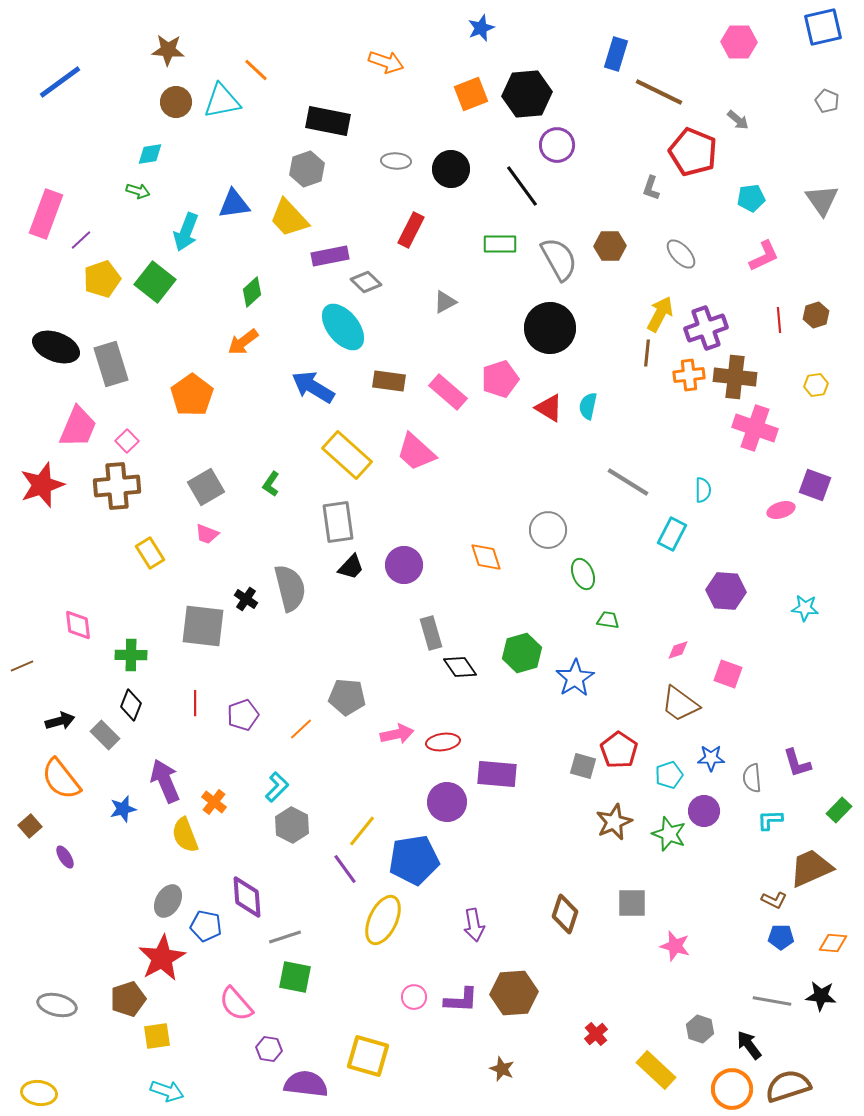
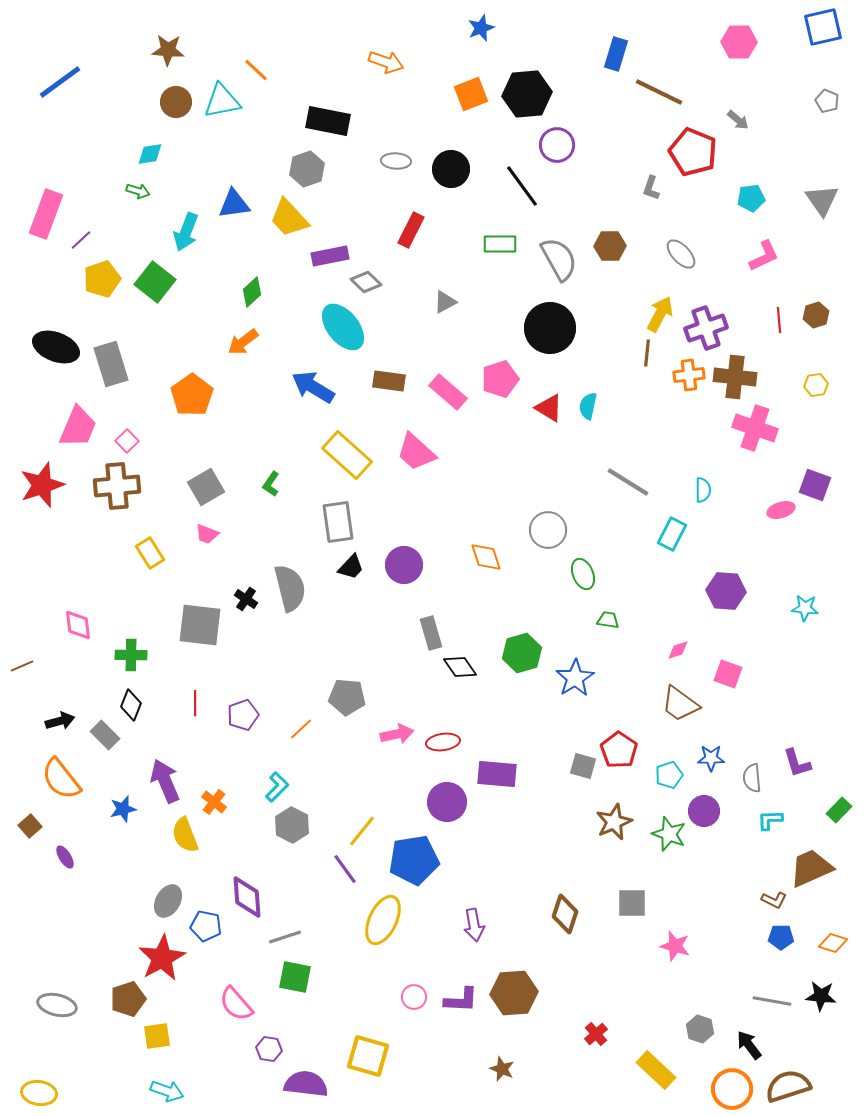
gray square at (203, 626): moved 3 px left, 1 px up
orange diamond at (833, 943): rotated 12 degrees clockwise
